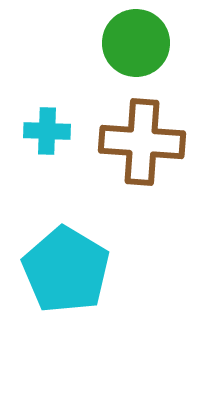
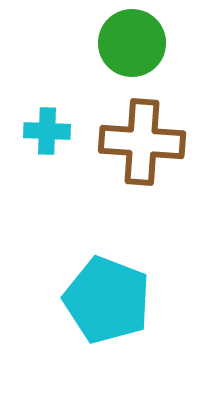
green circle: moved 4 px left
cyan pentagon: moved 41 px right, 30 px down; rotated 10 degrees counterclockwise
